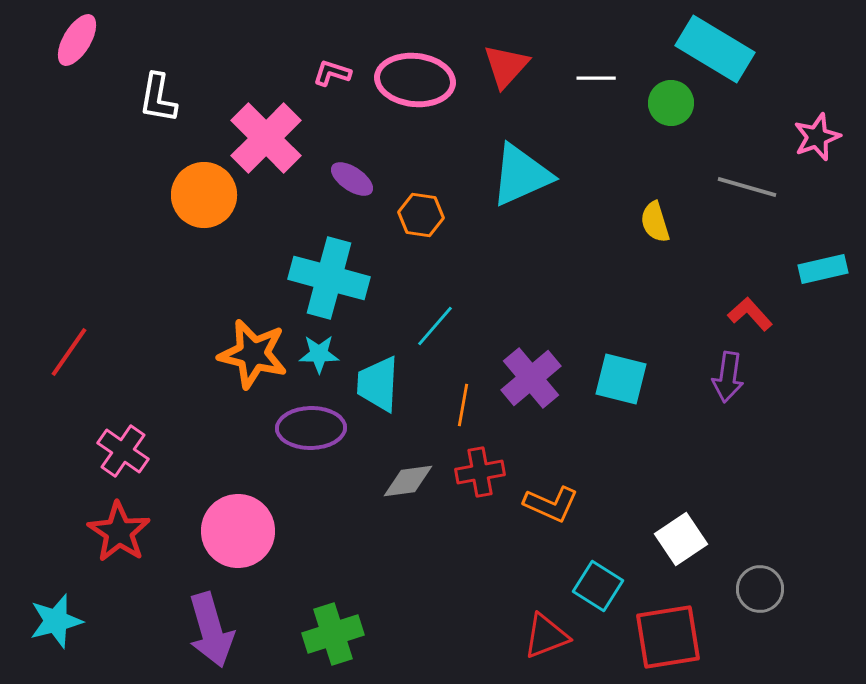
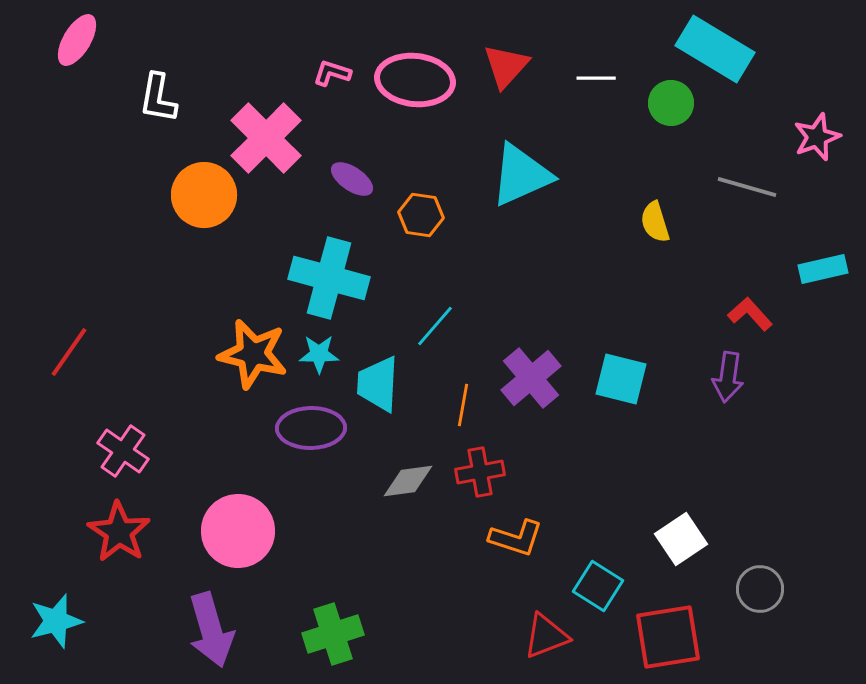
orange L-shape at (551, 504): moved 35 px left, 34 px down; rotated 6 degrees counterclockwise
